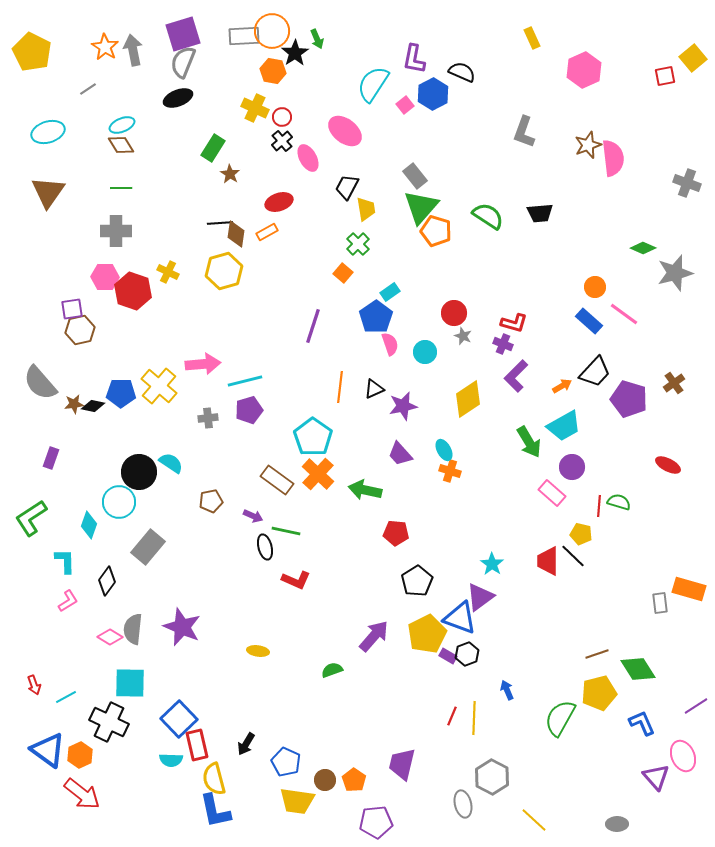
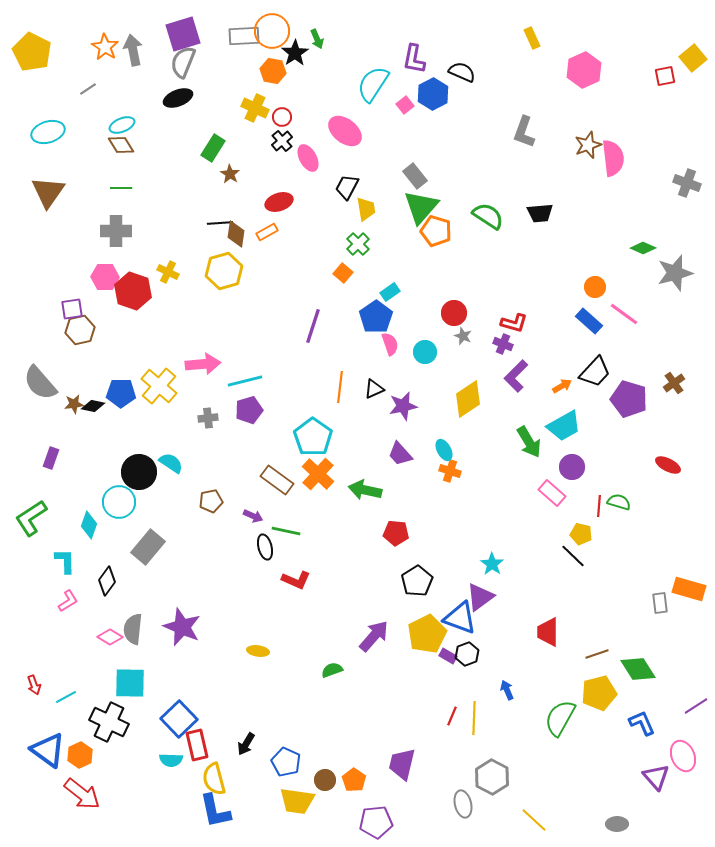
red trapezoid at (548, 561): moved 71 px down
